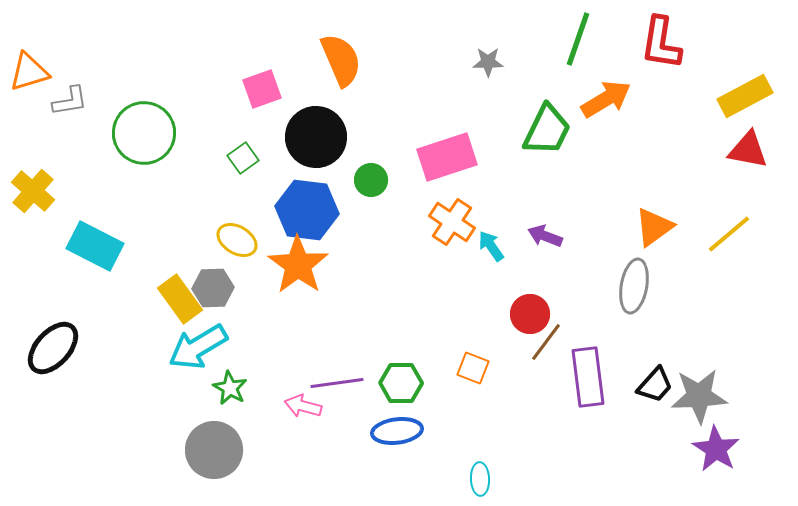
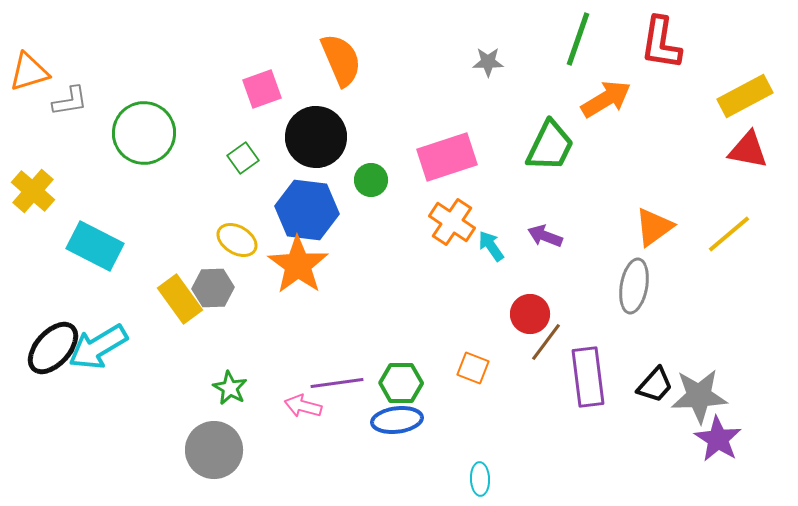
green trapezoid at (547, 130): moved 3 px right, 16 px down
cyan arrow at (198, 347): moved 100 px left
blue ellipse at (397, 431): moved 11 px up
purple star at (716, 449): moved 2 px right, 10 px up
